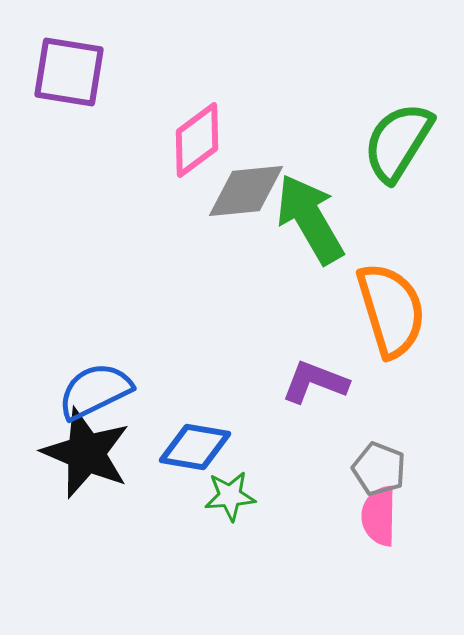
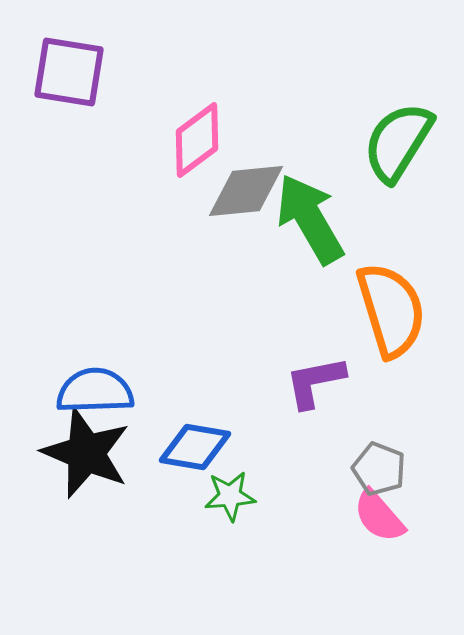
purple L-shape: rotated 32 degrees counterclockwise
blue semicircle: rotated 24 degrees clockwise
pink semicircle: rotated 42 degrees counterclockwise
